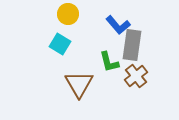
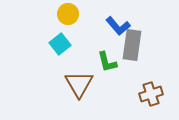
blue L-shape: moved 1 px down
cyan square: rotated 20 degrees clockwise
green L-shape: moved 2 px left
brown cross: moved 15 px right, 18 px down; rotated 20 degrees clockwise
